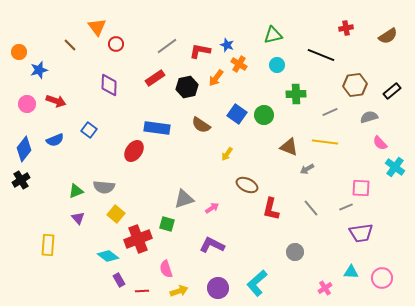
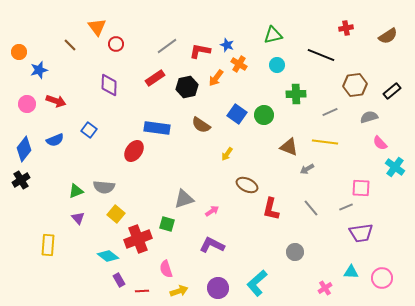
pink arrow at (212, 208): moved 3 px down
